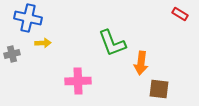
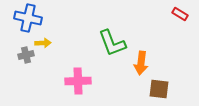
gray cross: moved 14 px right, 1 px down
